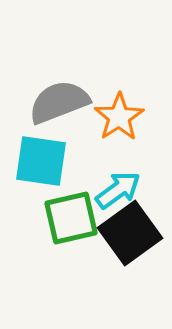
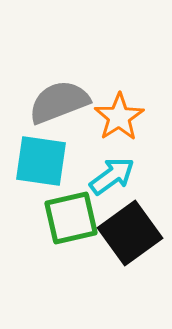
cyan arrow: moved 6 px left, 14 px up
